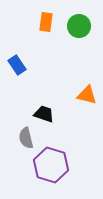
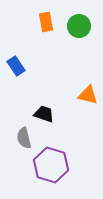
orange rectangle: rotated 18 degrees counterclockwise
blue rectangle: moved 1 px left, 1 px down
orange triangle: moved 1 px right
gray semicircle: moved 2 px left
